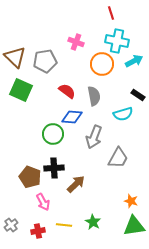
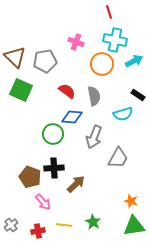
red line: moved 2 px left, 1 px up
cyan cross: moved 2 px left, 1 px up
pink arrow: rotated 12 degrees counterclockwise
